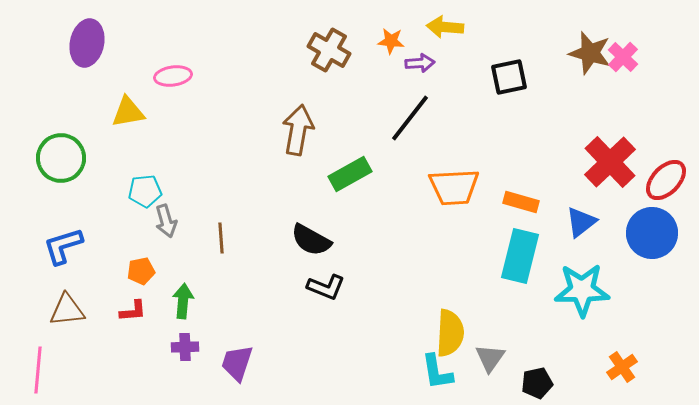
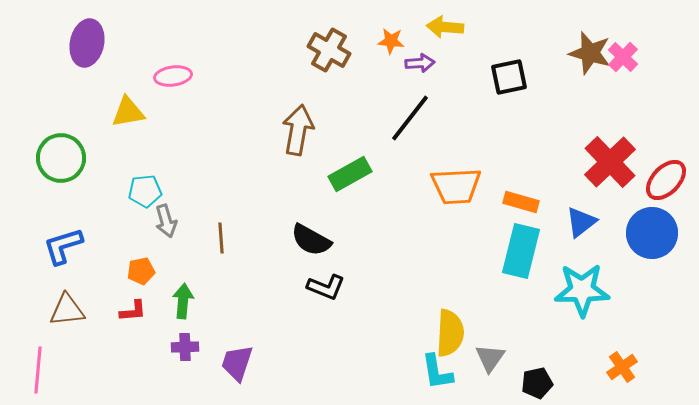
orange trapezoid: moved 2 px right, 1 px up
cyan rectangle: moved 1 px right, 5 px up
